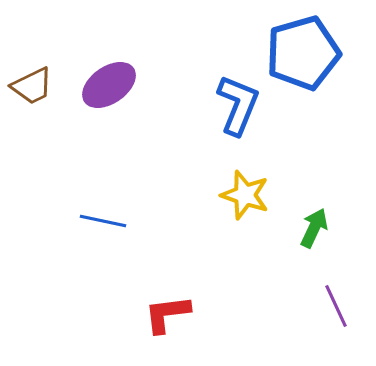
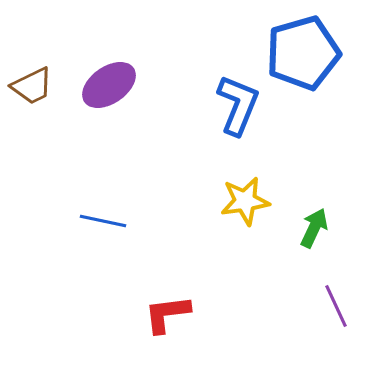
yellow star: moved 6 px down; rotated 27 degrees counterclockwise
